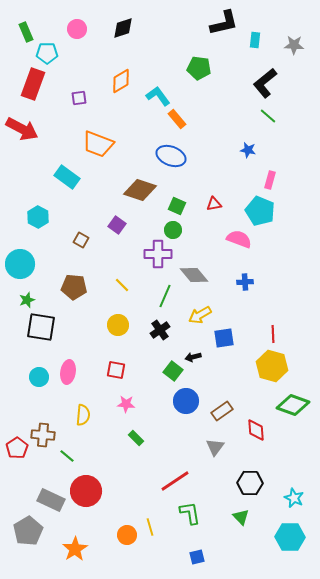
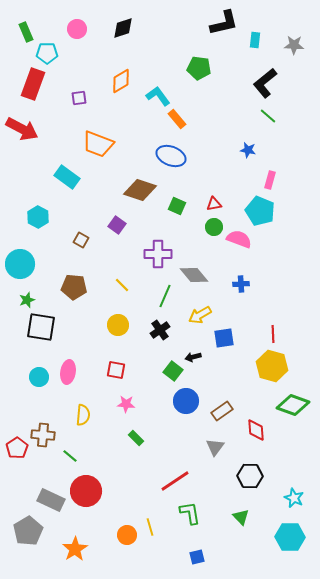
green circle at (173, 230): moved 41 px right, 3 px up
blue cross at (245, 282): moved 4 px left, 2 px down
green line at (67, 456): moved 3 px right
black hexagon at (250, 483): moved 7 px up
